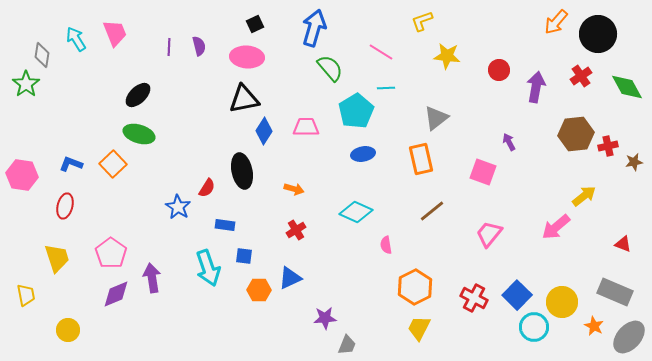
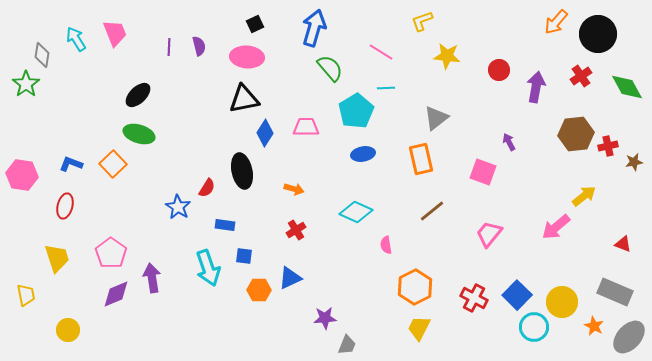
blue diamond at (264, 131): moved 1 px right, 2 px down
